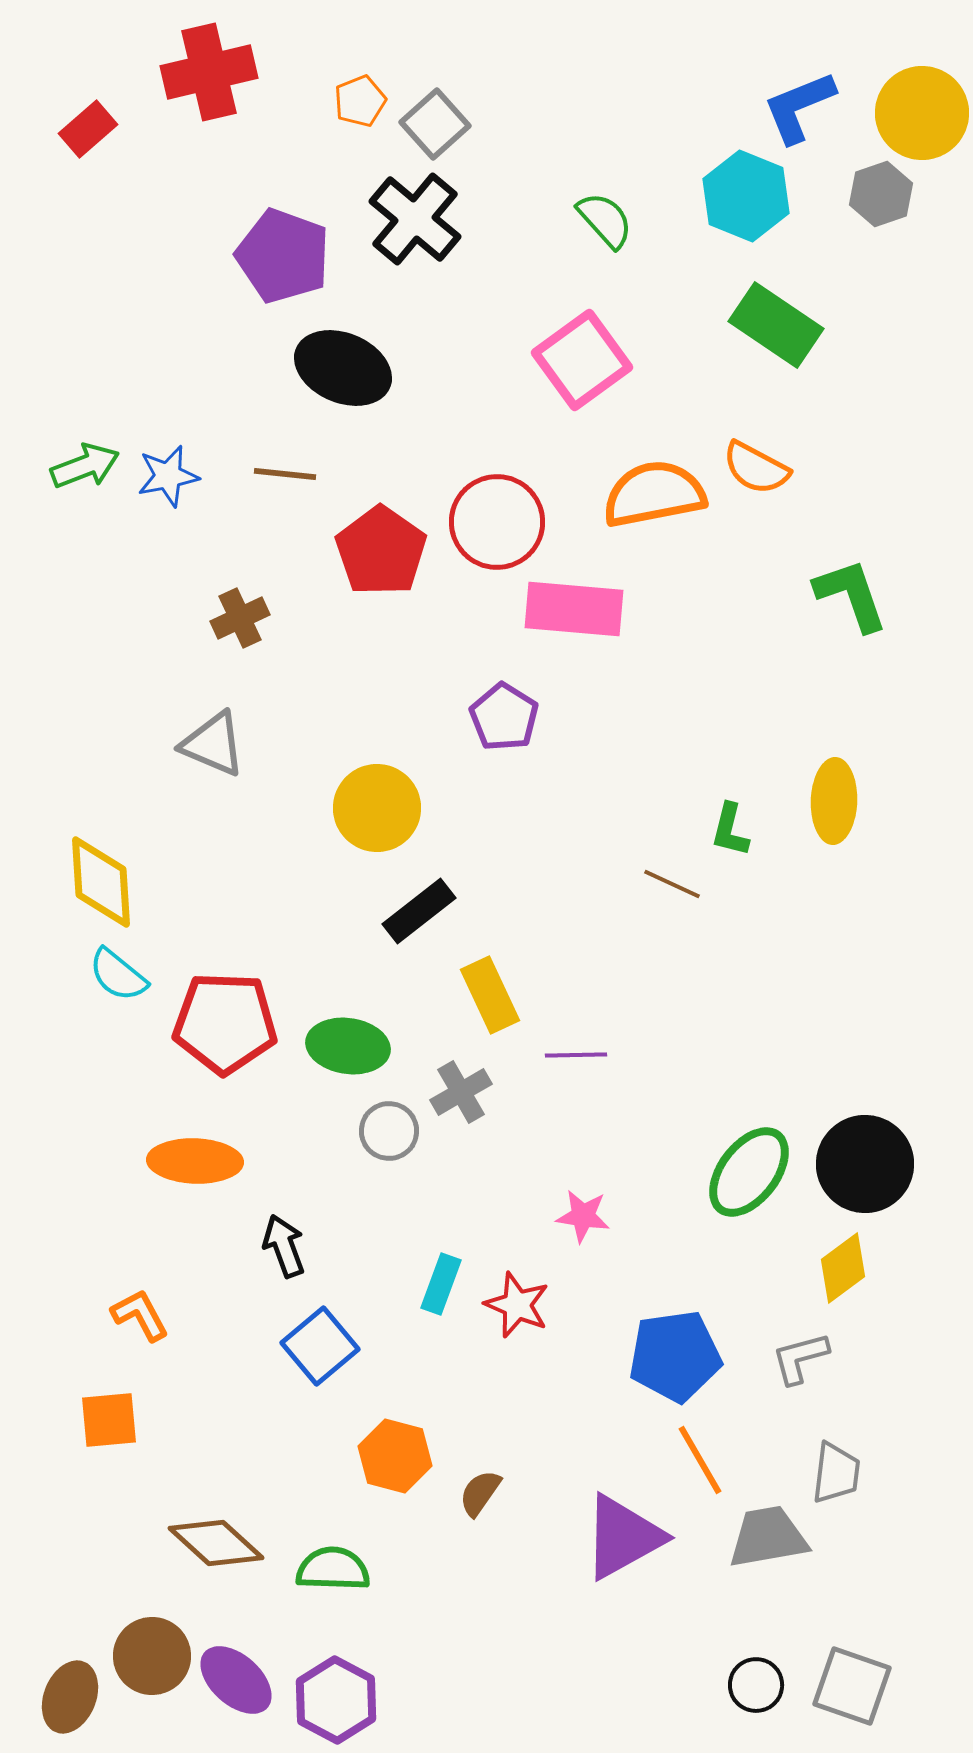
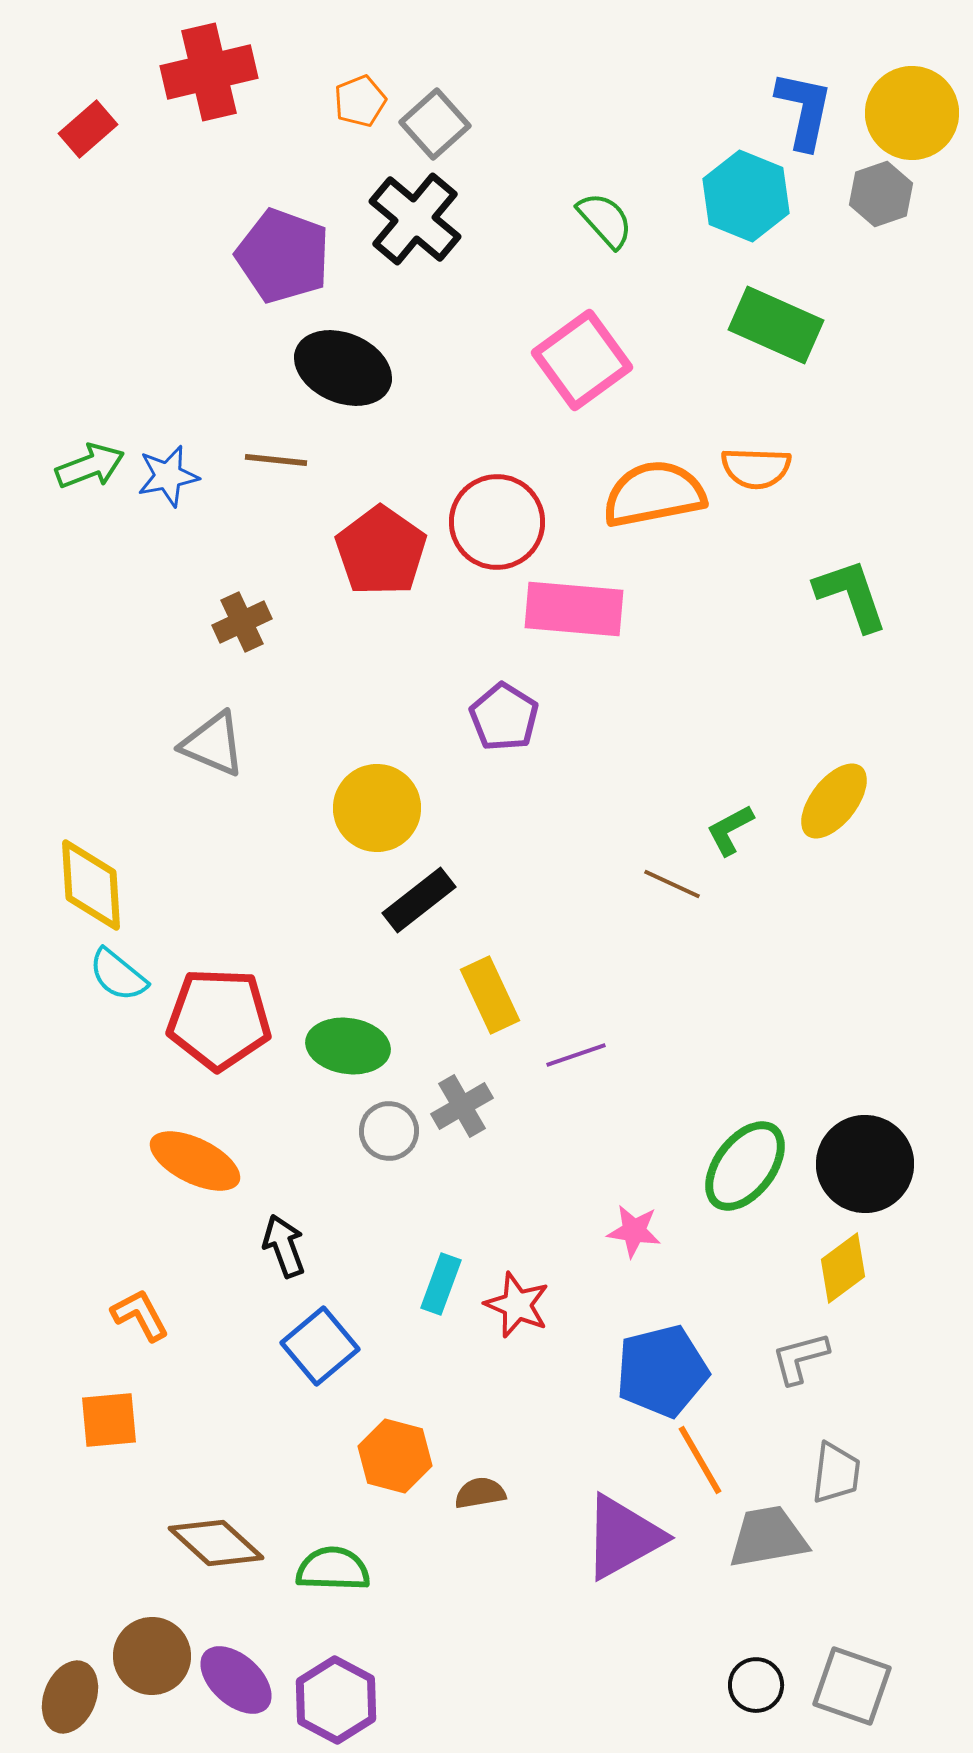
blue L-shape at (799, 107): moved 5 px right, 3 px down; rotated 124 degrees clockwise
yellow circle at (922, 113): moved 10 px left
green rectangle at (776, 325): rotated 10 degrees counterclockwise
green arrow at (85, 466): moved 5 px right
orange semicircle at (756, 468): rotated 26 degrees counterclockwise
brown line at (285, 474): moved 9 px left, 14 px up
brown cross at (240, 618): moved 2 px right, 4 px down
yellow ellipse at (834, 801): rotated 36 degrees clockwise
green L-shape at (730, 830): rotated 48 degrees clockwise
yellow diamond at (101, 882): moved 10 px left, 3 px down
black rectangle at (419, 911): moved 11 px up
red pentagon at (225, 1023): moved 6 px left, 4 px up
purple line at (576, 1055): rotated 18 degrees counterclockwise
gray cross at (461, 1092): moved 1 px right, 14 px down
orange ellipse at (195, 1161): rotated 24 degrees clockwise
green ellipse at (749, 1172): moved 4 px left, 6 px up
pink star at (583, 1216): moved 51 px right, 15 px down
blue pentagon at (675, 1356): moved 13 px left, 15 px down; rotated 6 degrees counterclockwise
brown semicircle at (480, 1493): rotated 45 degrees clockwise
